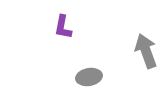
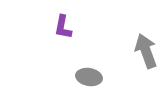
gray ellipse: rotated 20 degrees clockwise
